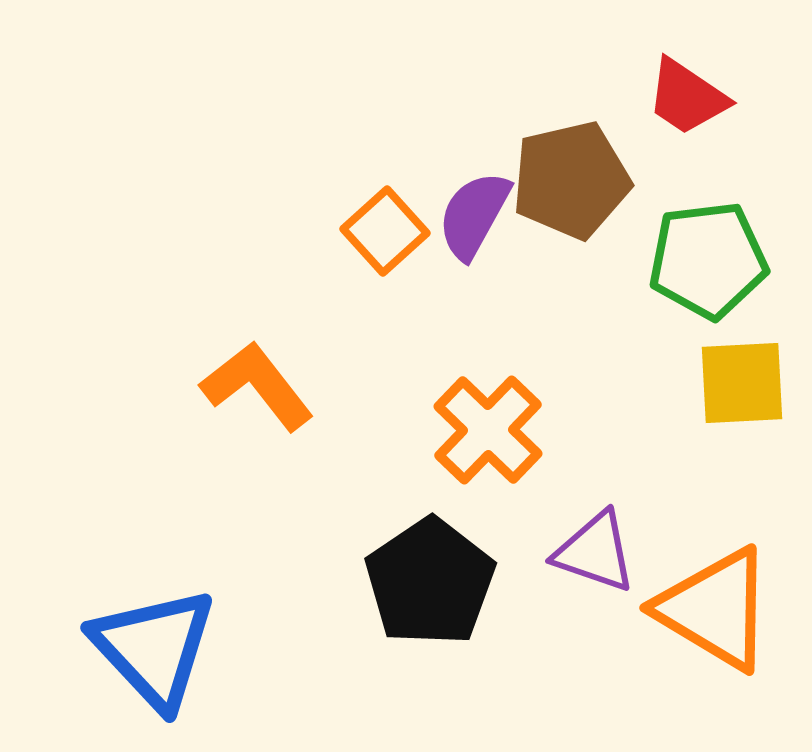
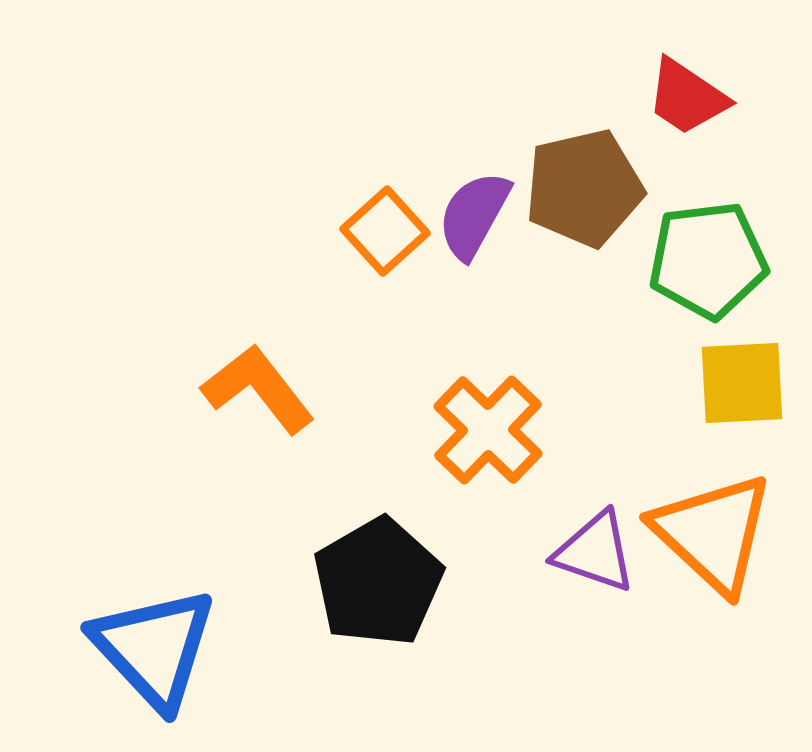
brown pentagon: moved 13 px right, 8 px down
orange L-shape: moved 1 px right, 3 px down
black pentagon: moved 52 px left; rotated 4 degrees clockwise
orange triangle: moved 2 px left, 76 px up; rotated 12 degrees clockwise
